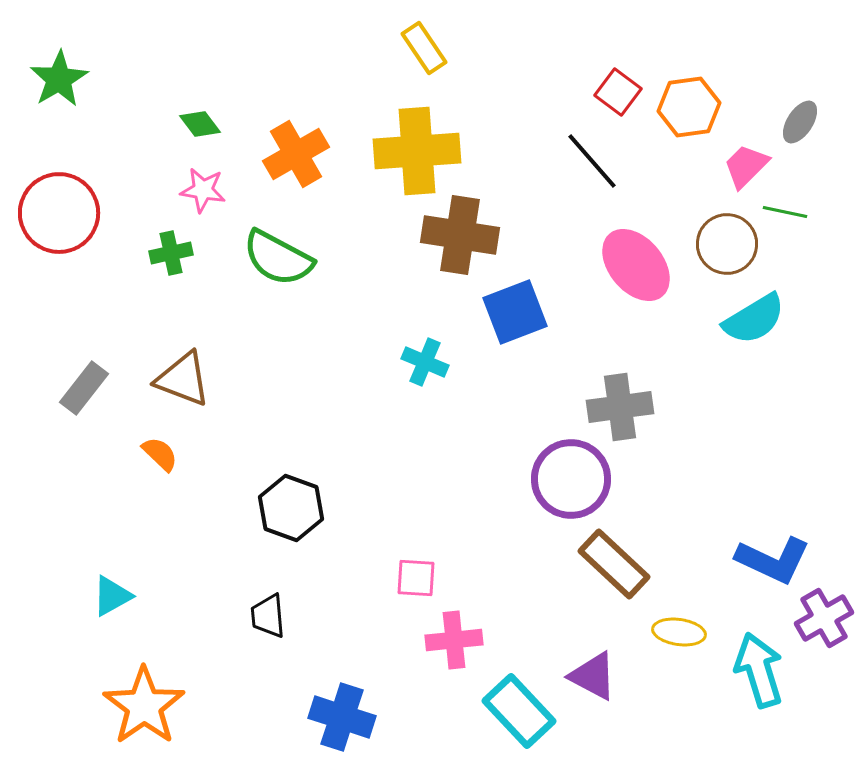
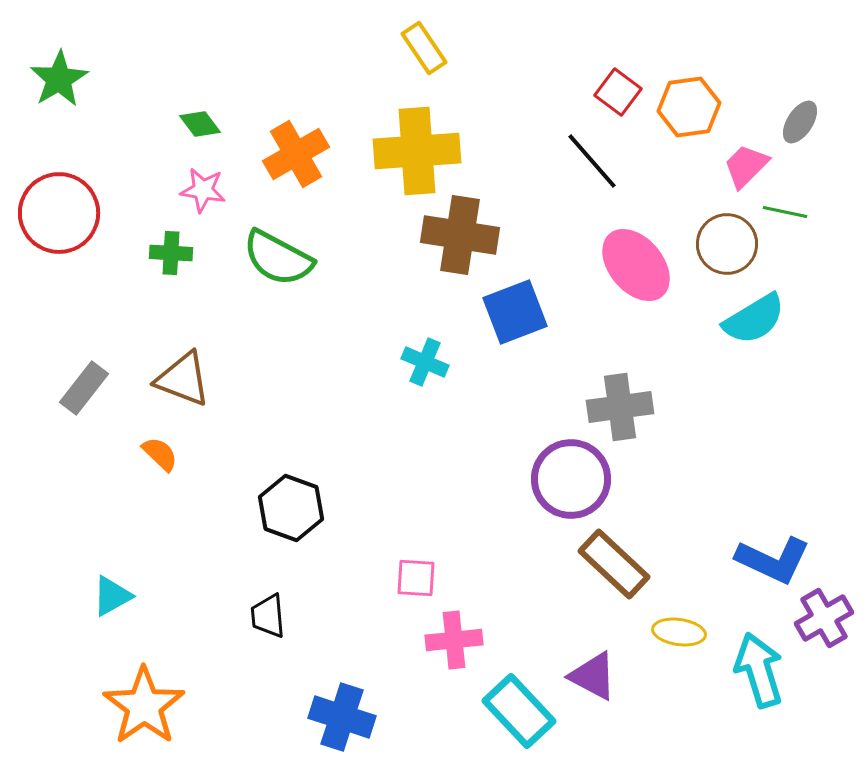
green cross: rotated 15 degrees clockwise
